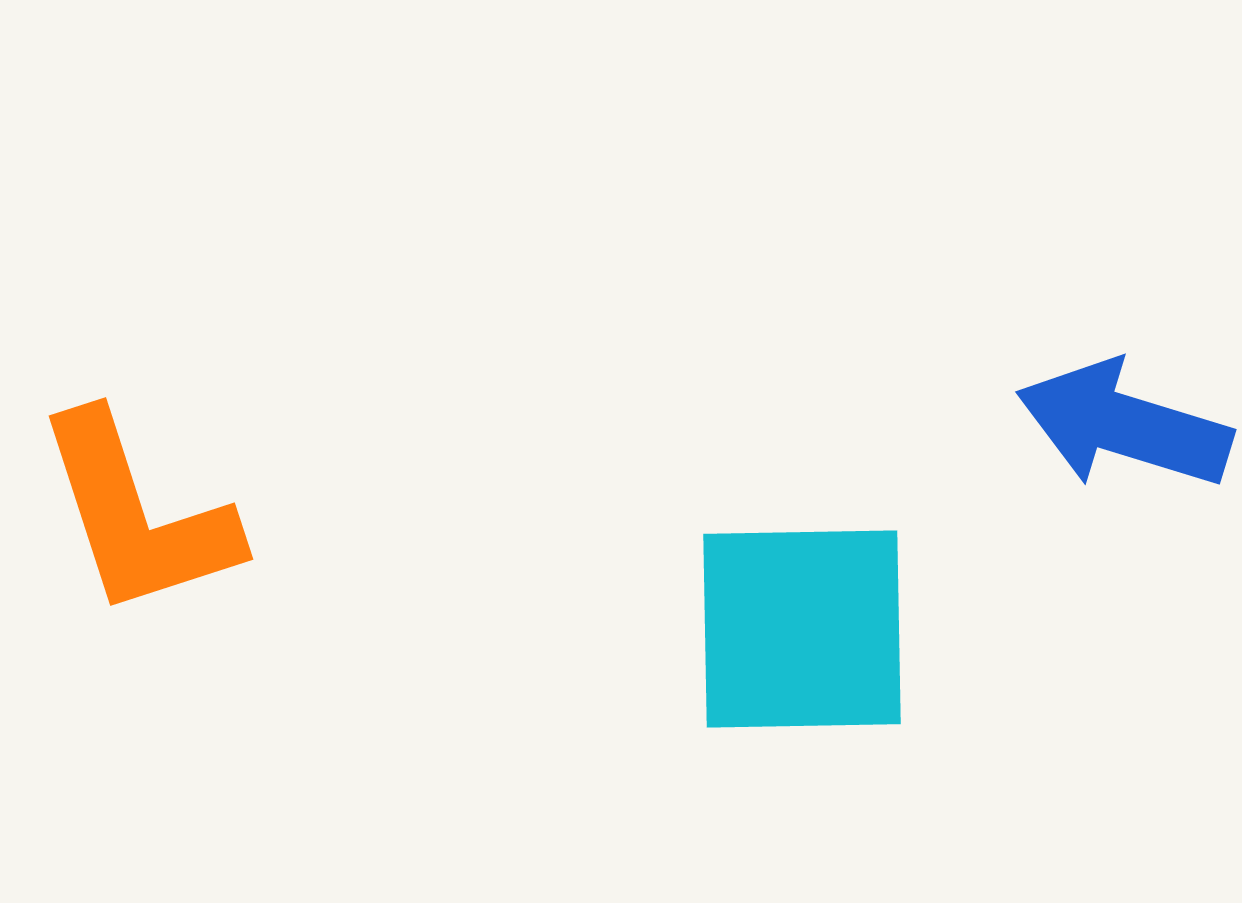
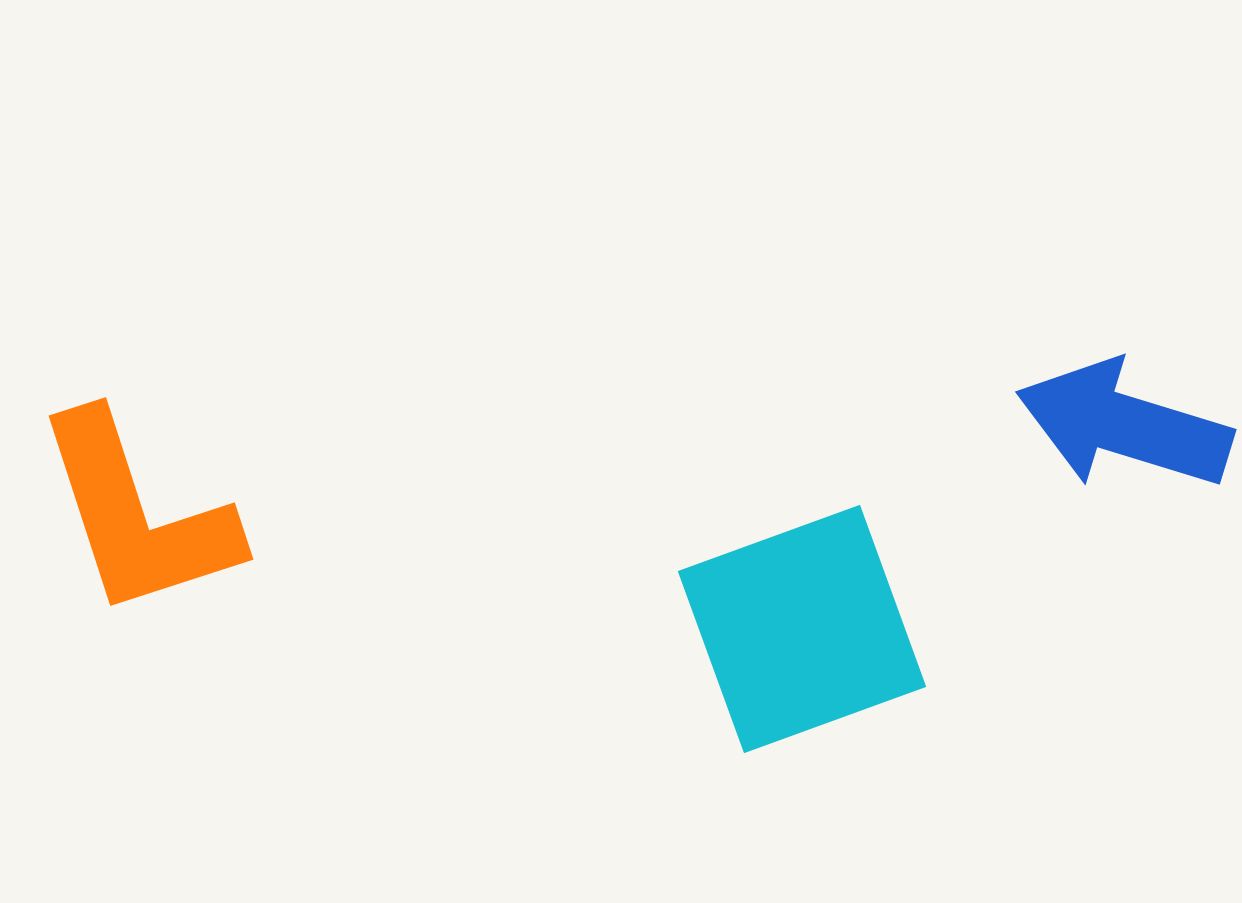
cyan square: rotated 19 degrees counterclockwise
